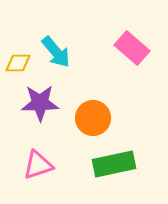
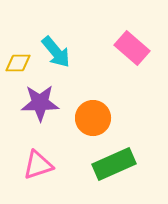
green rectangle: rotated 12 degrees counterclockwise
